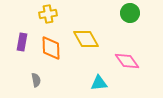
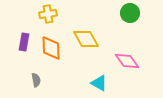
purple rectangle: moved 2 px right
cyan triangle: rotated 36 degrees clockwise
